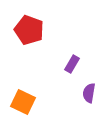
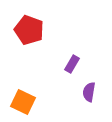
purple semicircle: moved 1 px up
